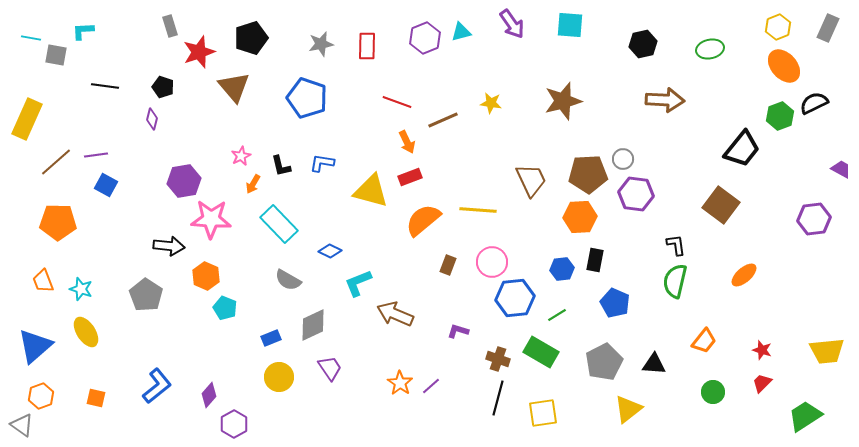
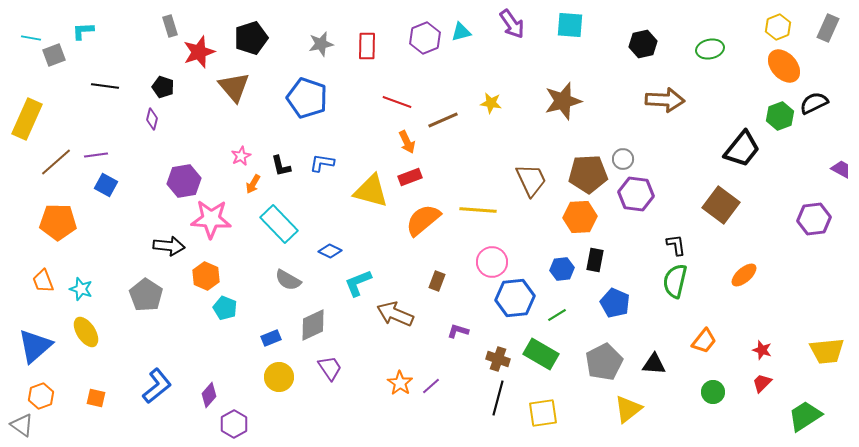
gray square at (56, 55): moved 2 px left; rotated 30 degrees counterclockwise
brown rectangle at (448, 265): moved 11 px left, 16 px down
green rectangle at (541, 352): moved 2 px down
